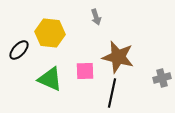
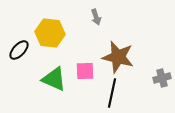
green triangle: moved 4 px right
